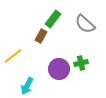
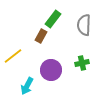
gray semicircle: moved 1 px left, 1 px down; rotated 50 degrees clockwise
green cross: moved 1 px right
purple circle: moved 8 px left, 1 px down
